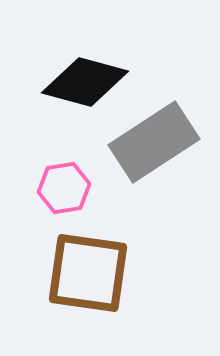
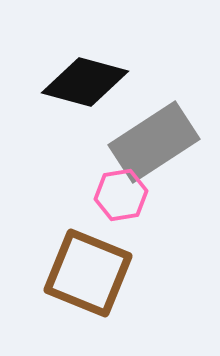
pink hexagon: moved 57 px right, 7 px down
brown square: rotated 14 degrees clockwise
